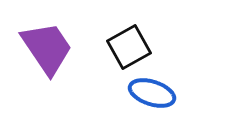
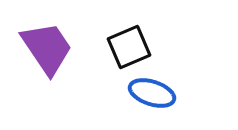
black square: rotated 6 degrees clockwise
